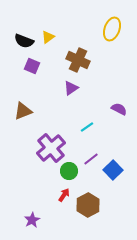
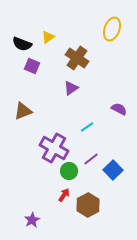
black semicircle: moved 2 px left, 3 px down
brown cross: moved 1 px left, 2 px up; rotated 10 degrees clockwise
purple cross: moved 3 px right; rotated 20 degrees counterclockwise
